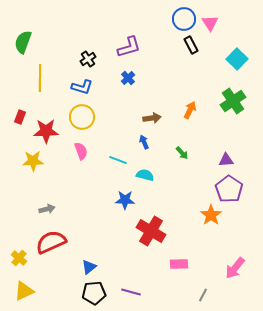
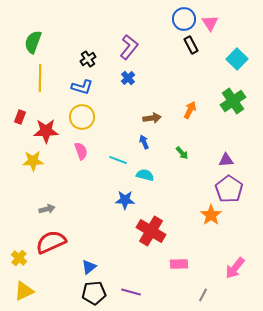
green semicircle: moved 10 px right
purple L-shape: rotated 35 degrees counterclockwise
